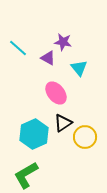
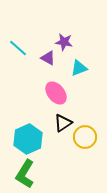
purple star: moved 1 px right
cyan triangle: rotated 48 degrees clockwise
cyan hexagon: moved 6 px left, 5 px down
green L-shape: moved 1 px left, 1 px up; rotated 28 degrees counterclockwise
